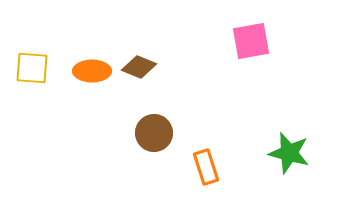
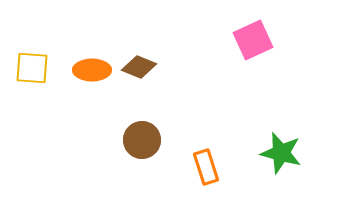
pink square: moved 2 px right, 1 px up; rotated 15 degrees counterclockwise
orange ellipse: moved 1 px up
brown circle: moved 12 px left, 7 px down
green star: moved 8 px left
